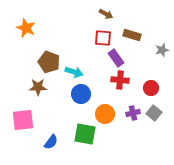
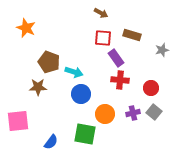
brown arrow: moved 5 px left, 1 px up
gray square: moved 1 px up
pink square: moved 5 px left, 1 px down
